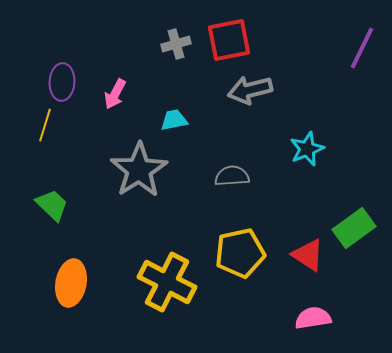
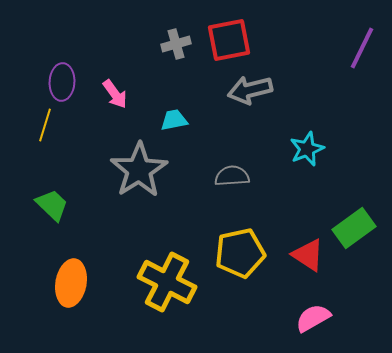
pink arrow: rotated 64 degrees counterclockwise
pink semicircle: rotated 21 degrees counterclockwise
